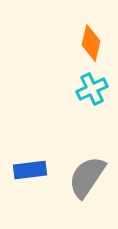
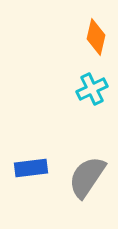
orange diamond: moved 5 px right, 6 px up
blue rectangle: moved 1 px right, 2 px up
